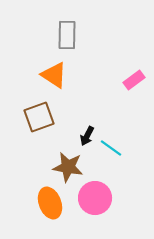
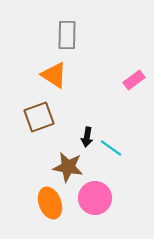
black arrow: moved 1 px down; rotated 18 degrees counterclockwise
